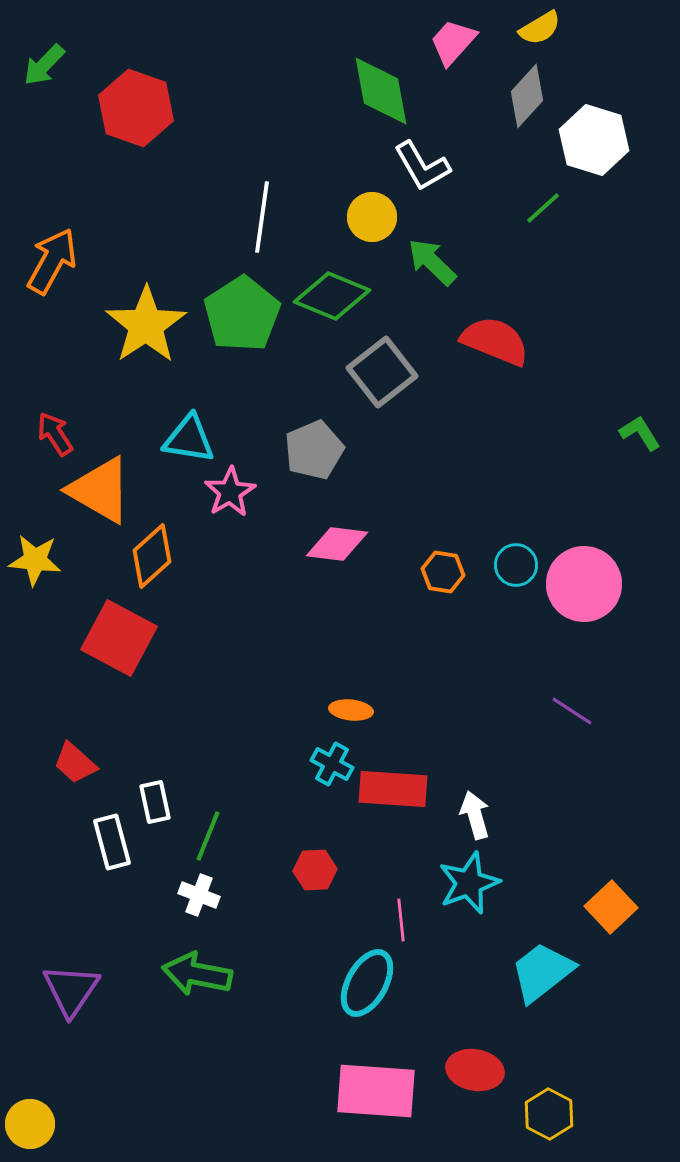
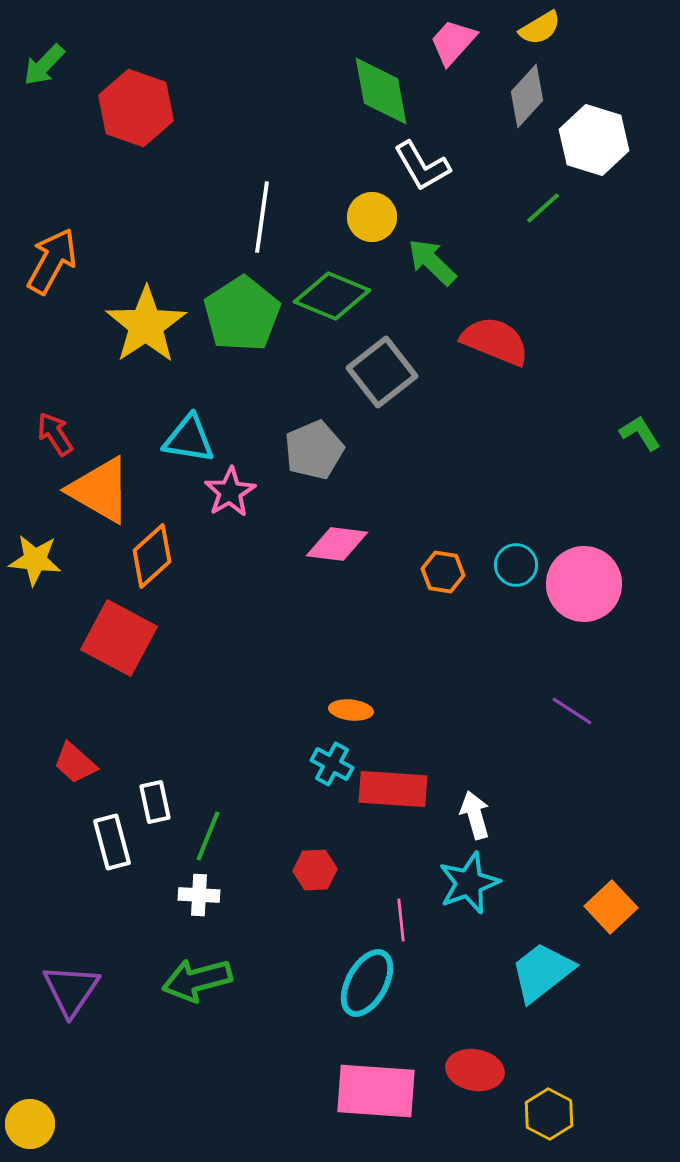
white cross at (199, 895): rotated 18 degrees counterclockwise
green arrow at (197, 974): moved 6 px down; rotated 26 degrees counterclockwise
